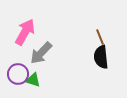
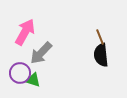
black semicircle: moved 2 px up
purple circle: moved 2 px right, 1 px up
